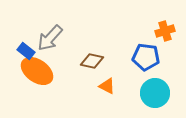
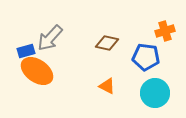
blue rectangle: rotated 54 degrees counterclockwise
brown diamond: moved 15 px right, 18 px up
